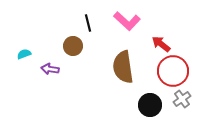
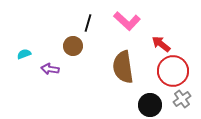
black line: rotated 30 degrees clockwise
